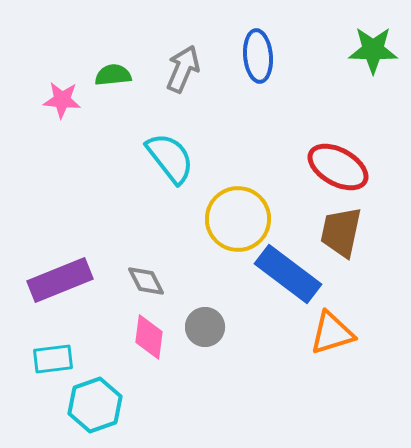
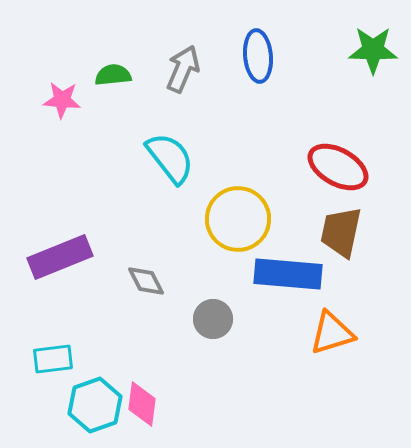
blue rectangle: rotated 32 degrees counterclockwise
purple rectangle: moved 23 px up
gray circle: moved 8 px right, 8 px up
pink diamond: moved 7 px left, 67 px down
